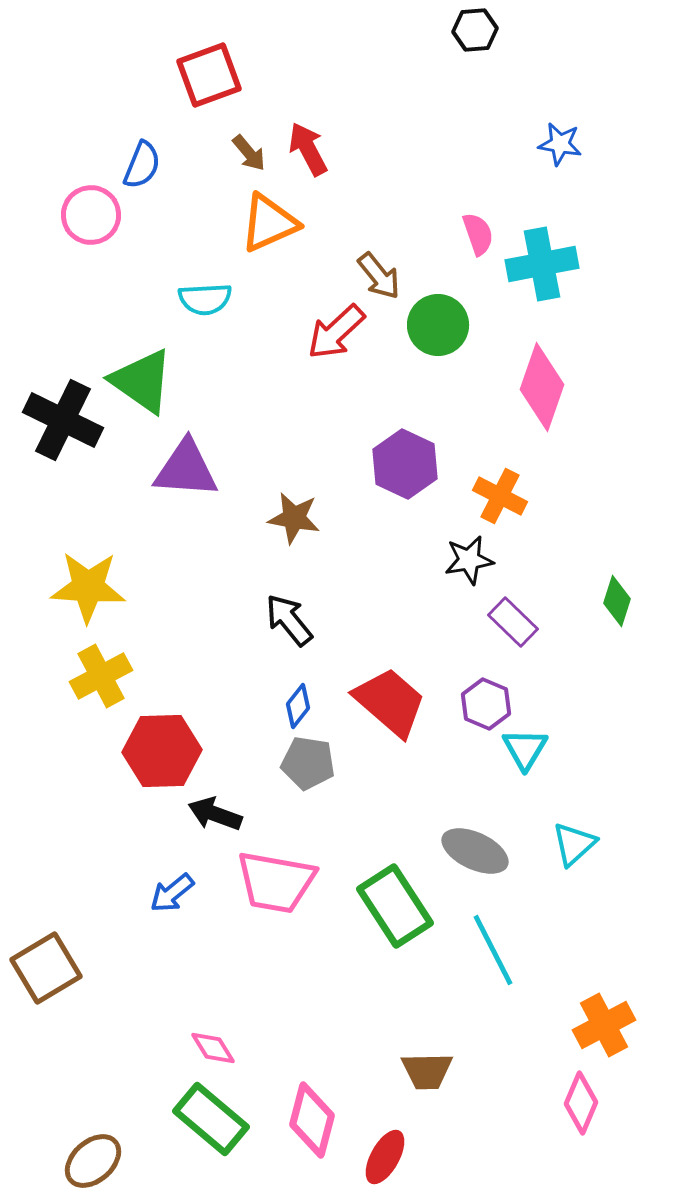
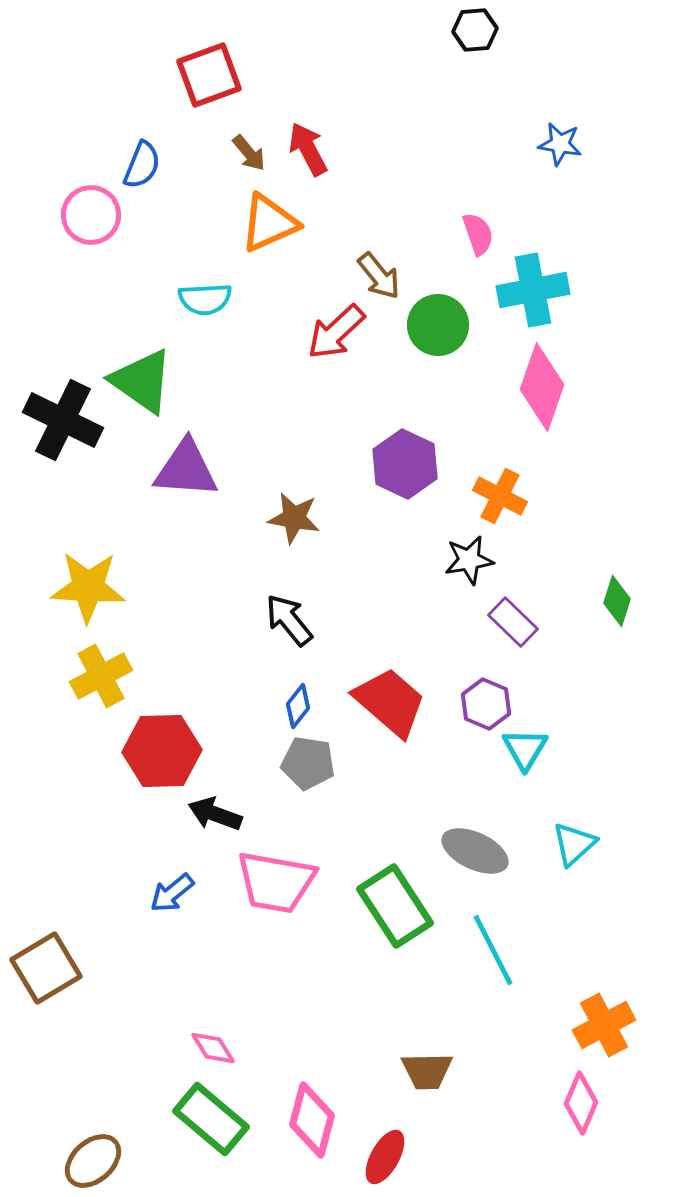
cyan cross at (542, 264): moved 9 px left, 26 px down
